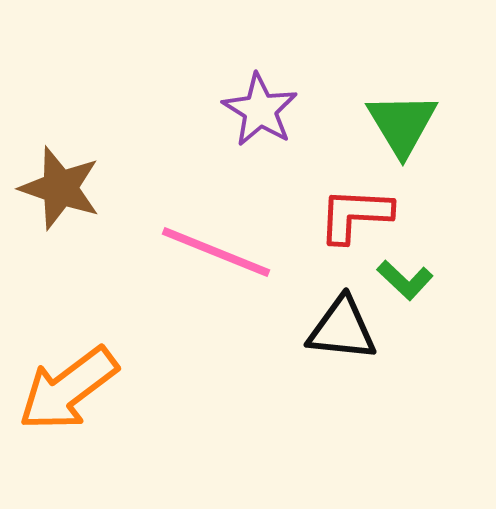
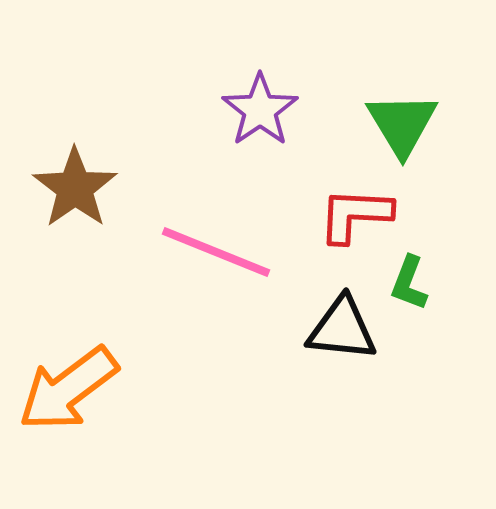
purple star: rotated 6 degrees clockwise
brown star: moved 15 px right; rotated 18 degrees clockwise
green L-shape: moved 4 px right, 3 px down; rotated 68 degrees clockwise
